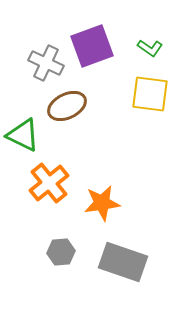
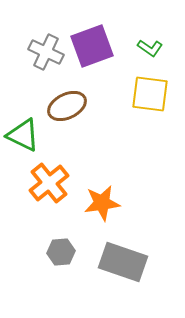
gray cross: moved 11 px up
